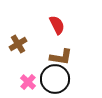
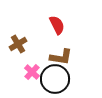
pink cross: moved 4 px right, 10 px up
